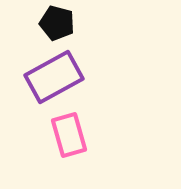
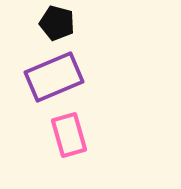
purple rectangle: rotated 6 degrees clockwise
